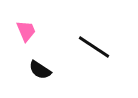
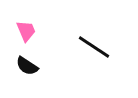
black semicircle: moved 13 px left, 4 px up
